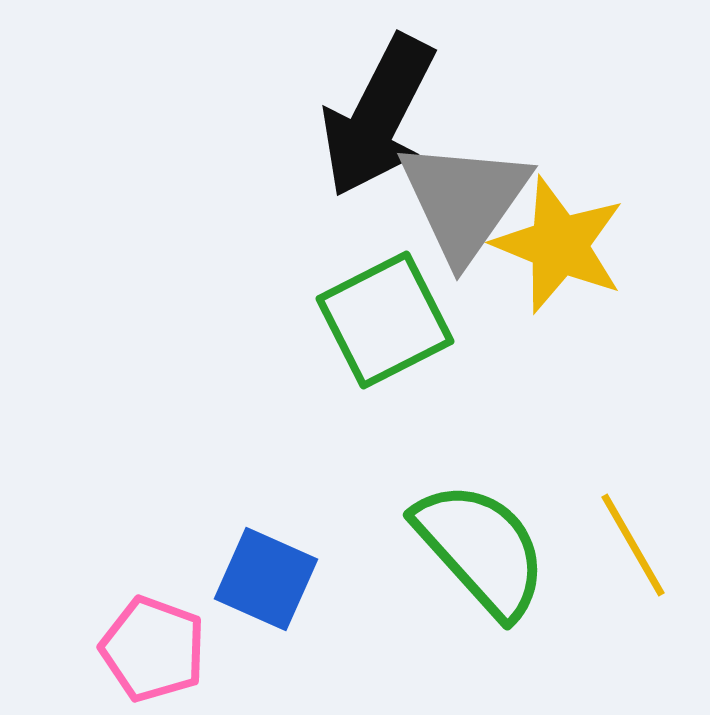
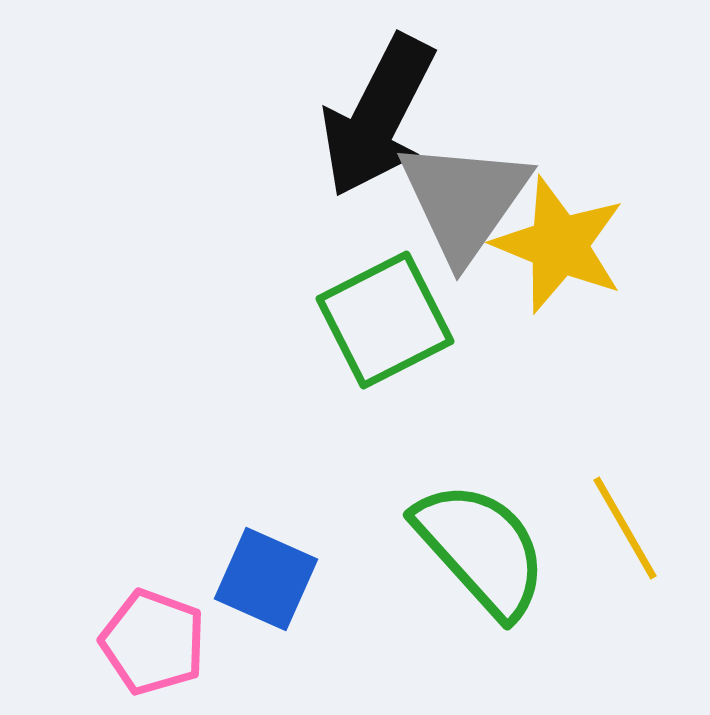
yellow line: moved 8 px left, 17 px up
pink pentagon: moved 7 px up
